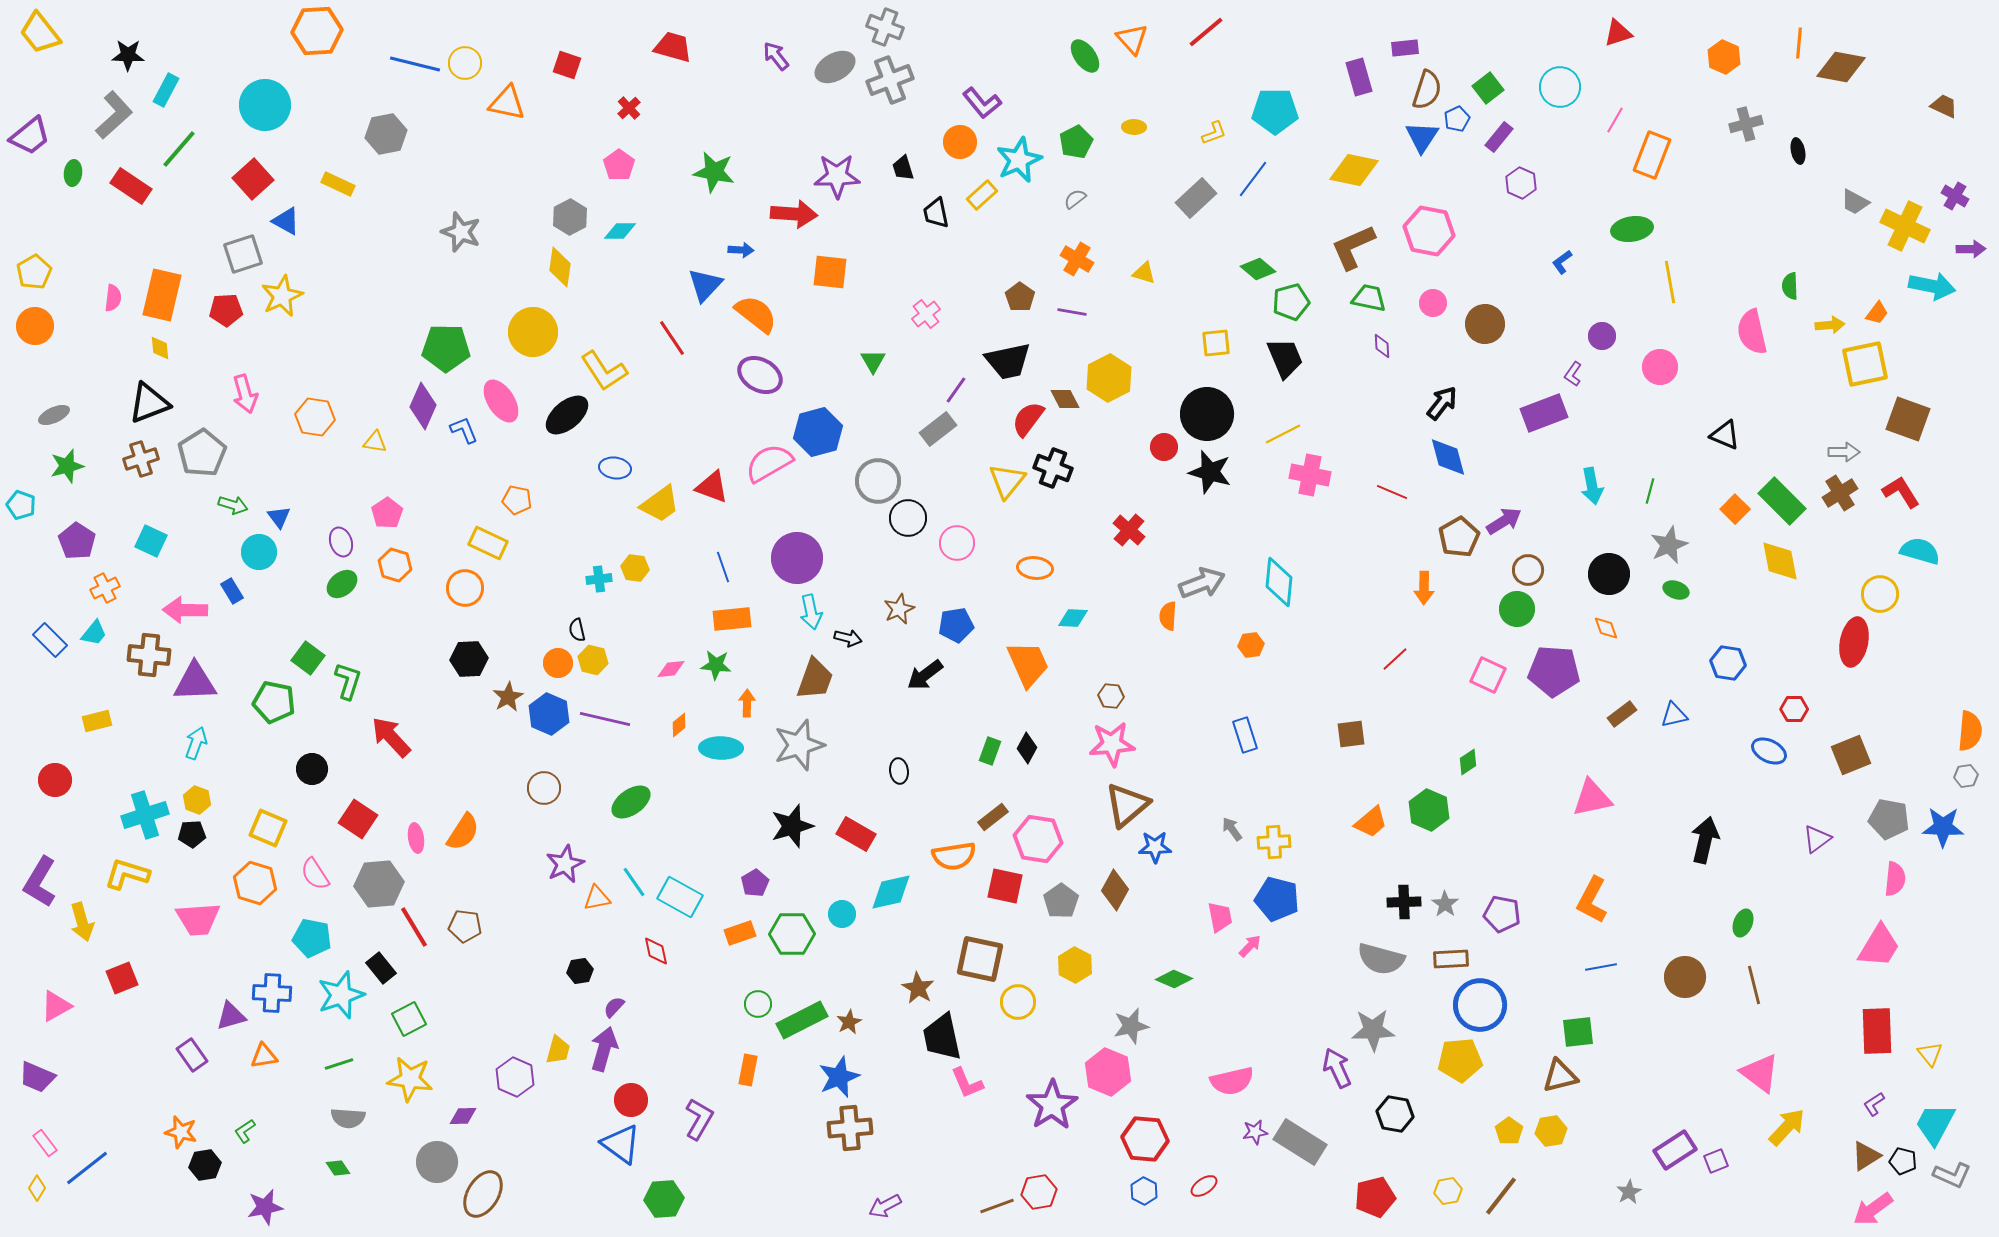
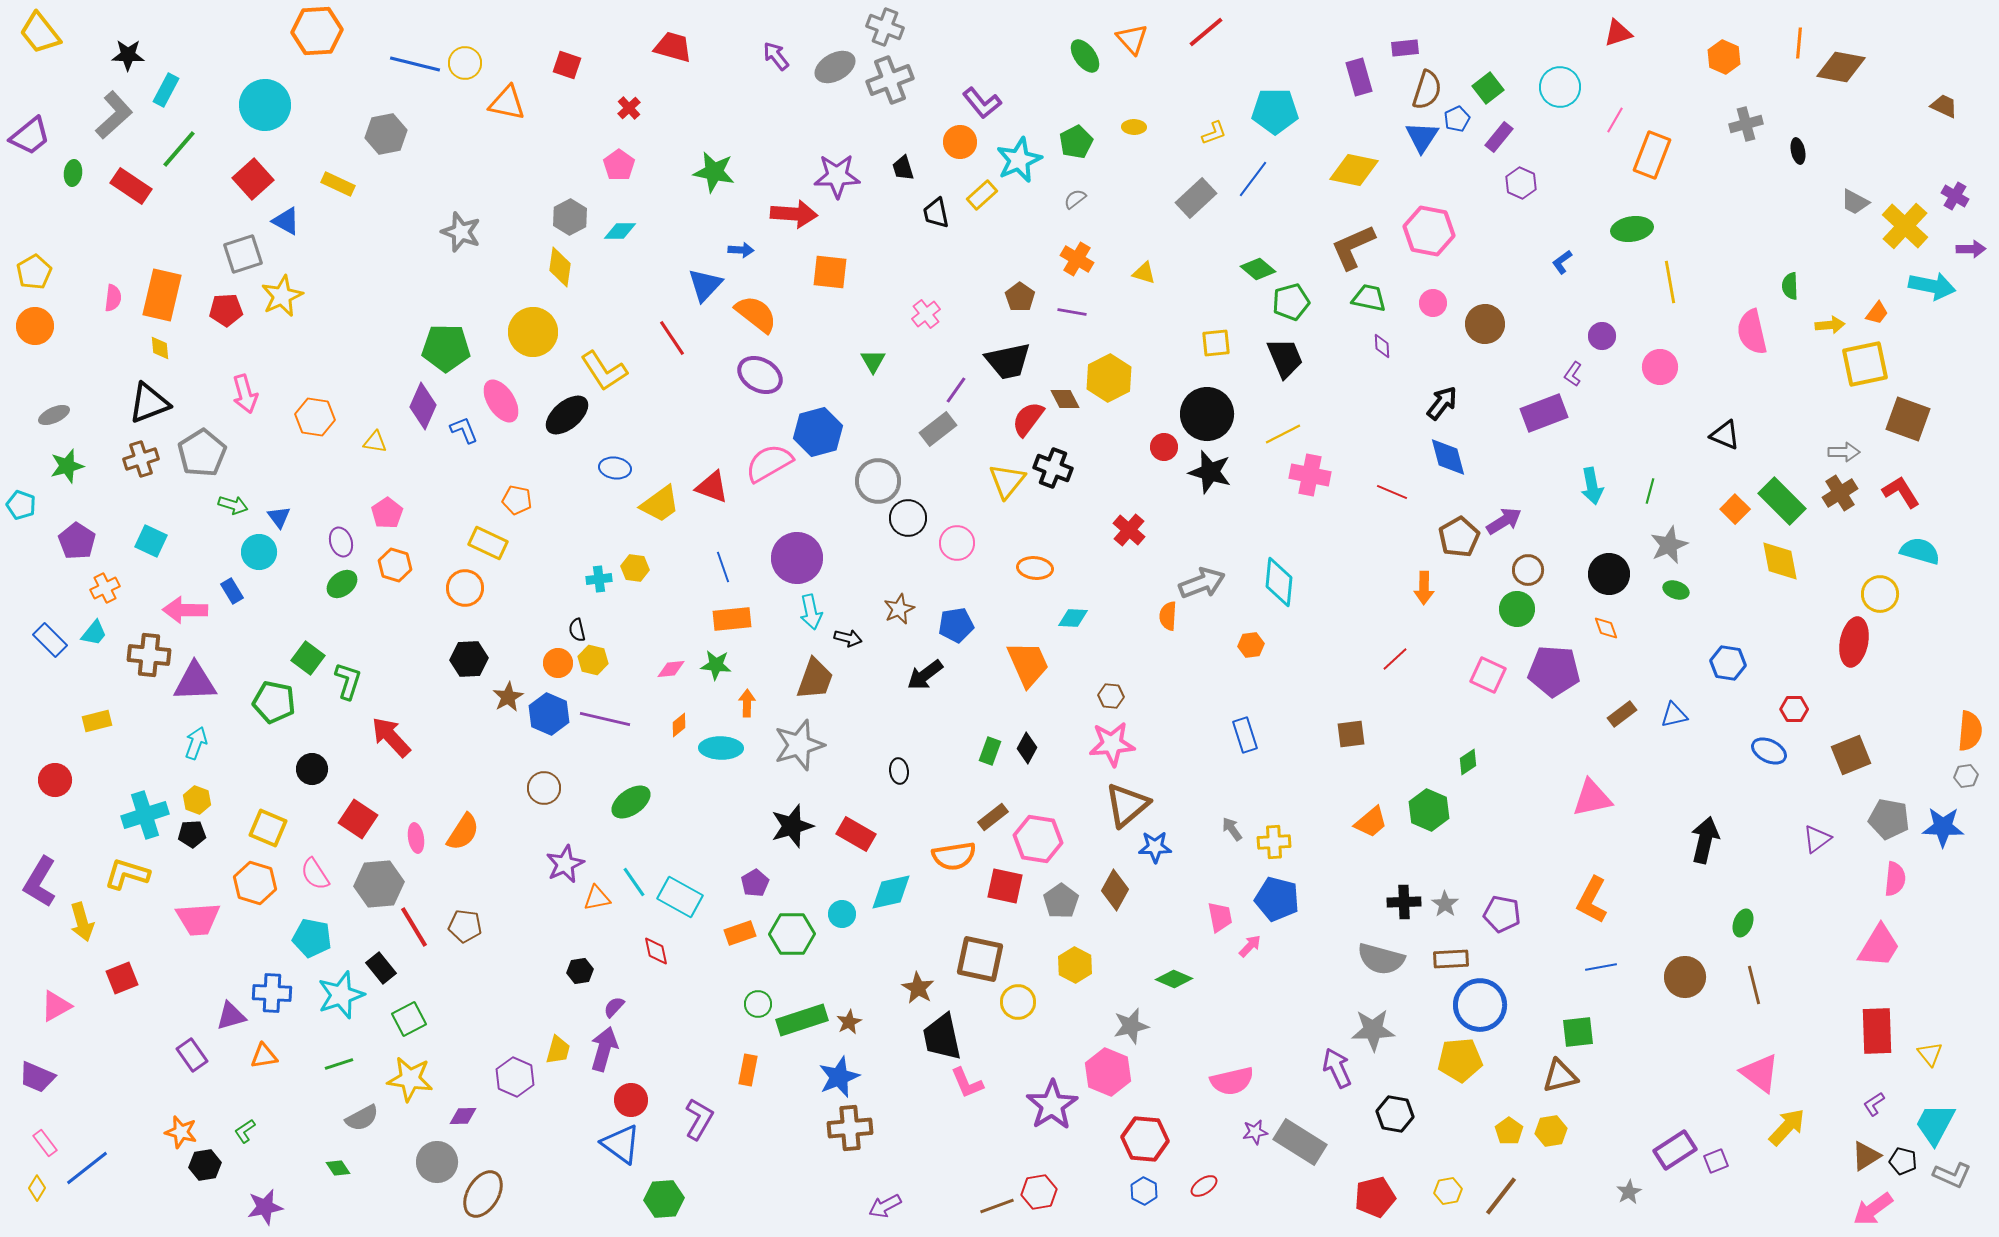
yellow cross at (1905, 226): rotated 18 degrees clockwise
green rectangle at (802, 1020): rotated 9 degrees clockwise
gray semicircle at (348, 1118): moved 14 px right; rotated 32 degrees counterclockwise
